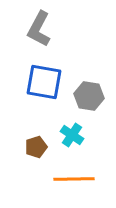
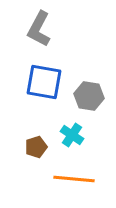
orange line: rotated 6 degrees clockwise
